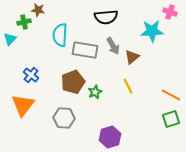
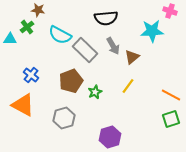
pink cross: moved 1 px up
black semicircle: moved 1 px down
green cross: moved 3 px right, 5 px down; rotated 24 degrees counterclockwise
cyan semicircle: rotated 65 degrees counterclockwise
cyan triangle: rotated 48 degrees clockwise
gray rectangle: rotated 35 degrees clockwise
brown pentagon: moved 2 px left, 1 px up
yellow line: rotated 63 degrees clockwise
orange triangle: rotated 40 degrees counterclockwise
gray hexagon: rotated 20 degrees counterclockwise
